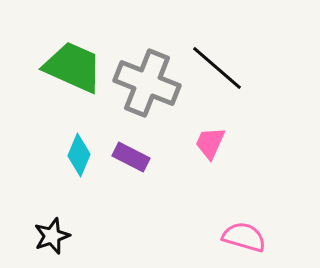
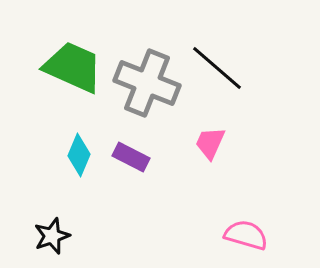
pink semicircle: moved 2 px right, 2 px up
